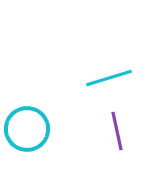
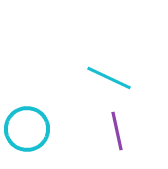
cyan line: rotated 42 degrees clockwise
